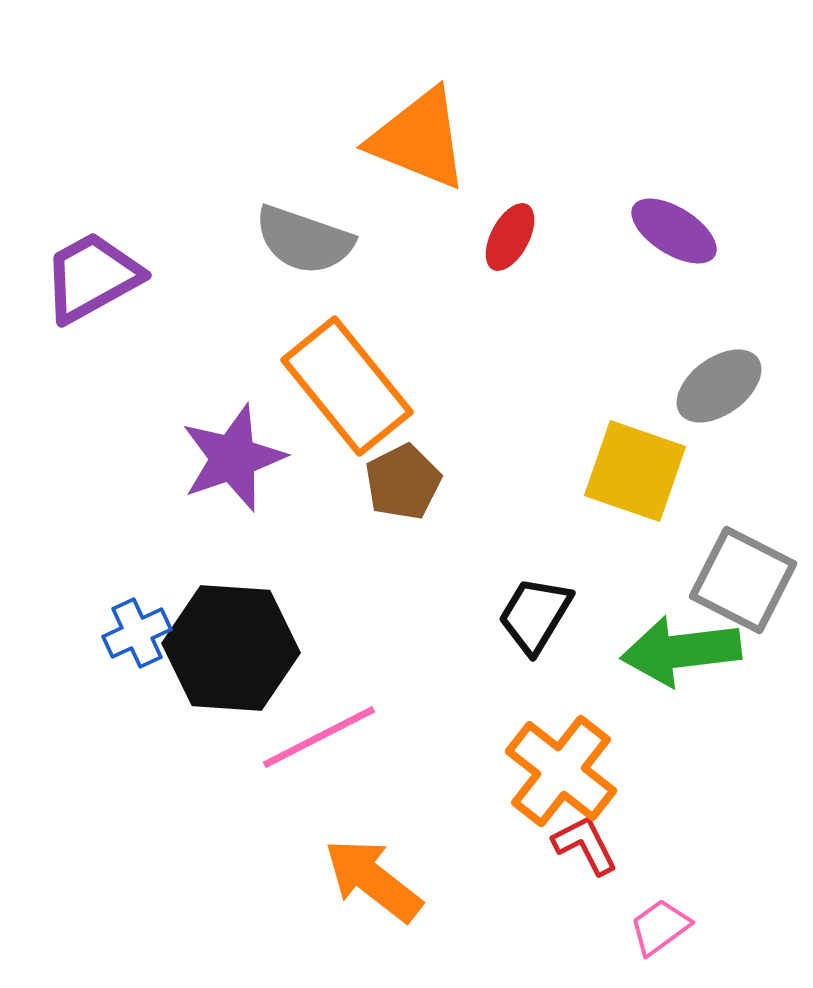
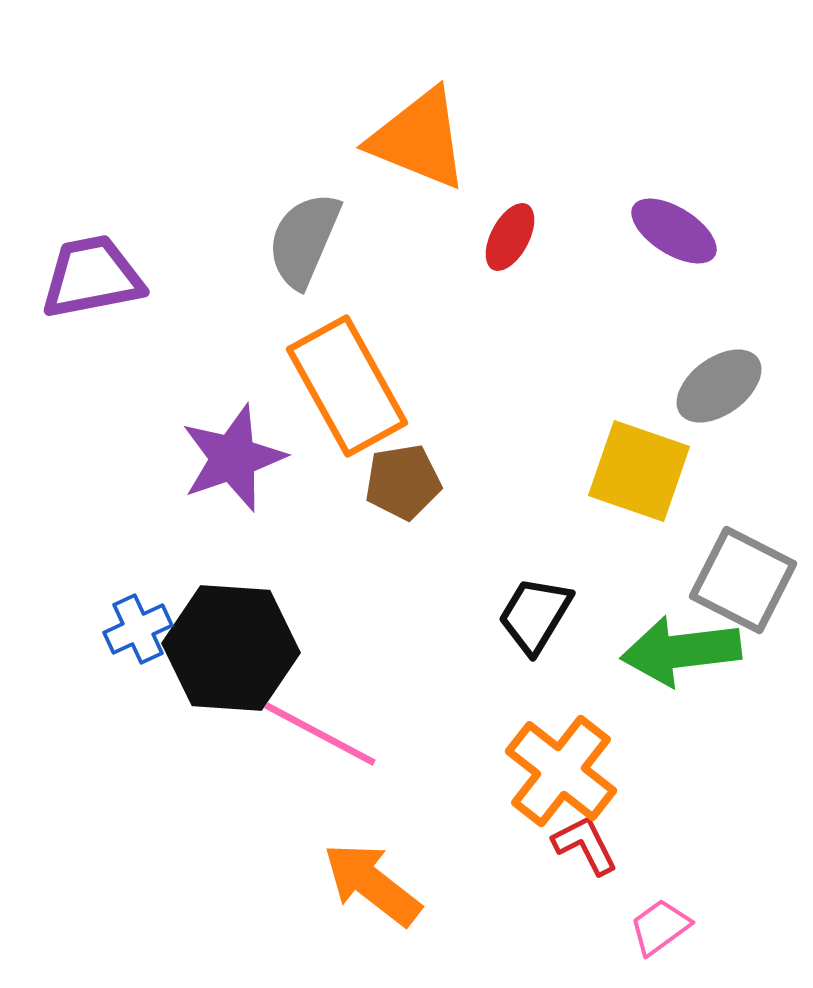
gray semicircle: rotated 94 degrees clockwise
purple trapezoid: rotated 18 degrees clockwise
orange rectangle: rotated 10 degrees clockwise
yellow square: moved 4 px right
brown pentagon: rotated 18 degrees clockwise
blue cross: moved 1 px right, 4 px up
pink line: moved 1 px right, 3 px up; rotated 55 degrees clockwise
orange arrow: moved 1 px left, 4 px down
